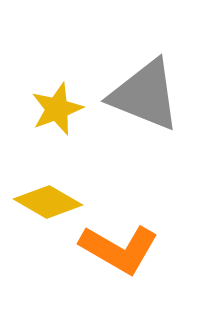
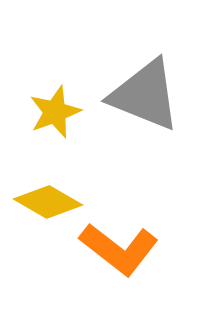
yellow star: moved 2 px left, 3 px down
orange L-shape: rotated 8 degrees clockwise
